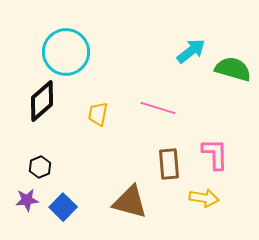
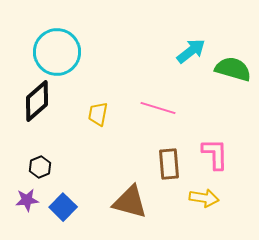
cyan circle: moved 9 px left
black diamond: moved 5 px left
